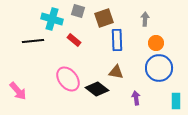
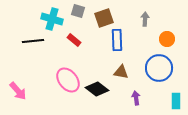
orange circle: moved 11 px right, 4 px up
brown triangle: moved 5 px right
pink ellipse: moved 1 px down
